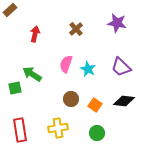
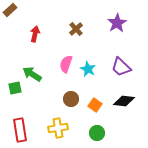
purple star: rotated 30 degrees clockwise
